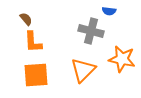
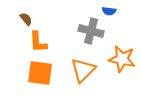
orange L-shape: moved 5 px right
orange square: moved 4 px right, 2 px up; rotated 12 degrees clockwise
